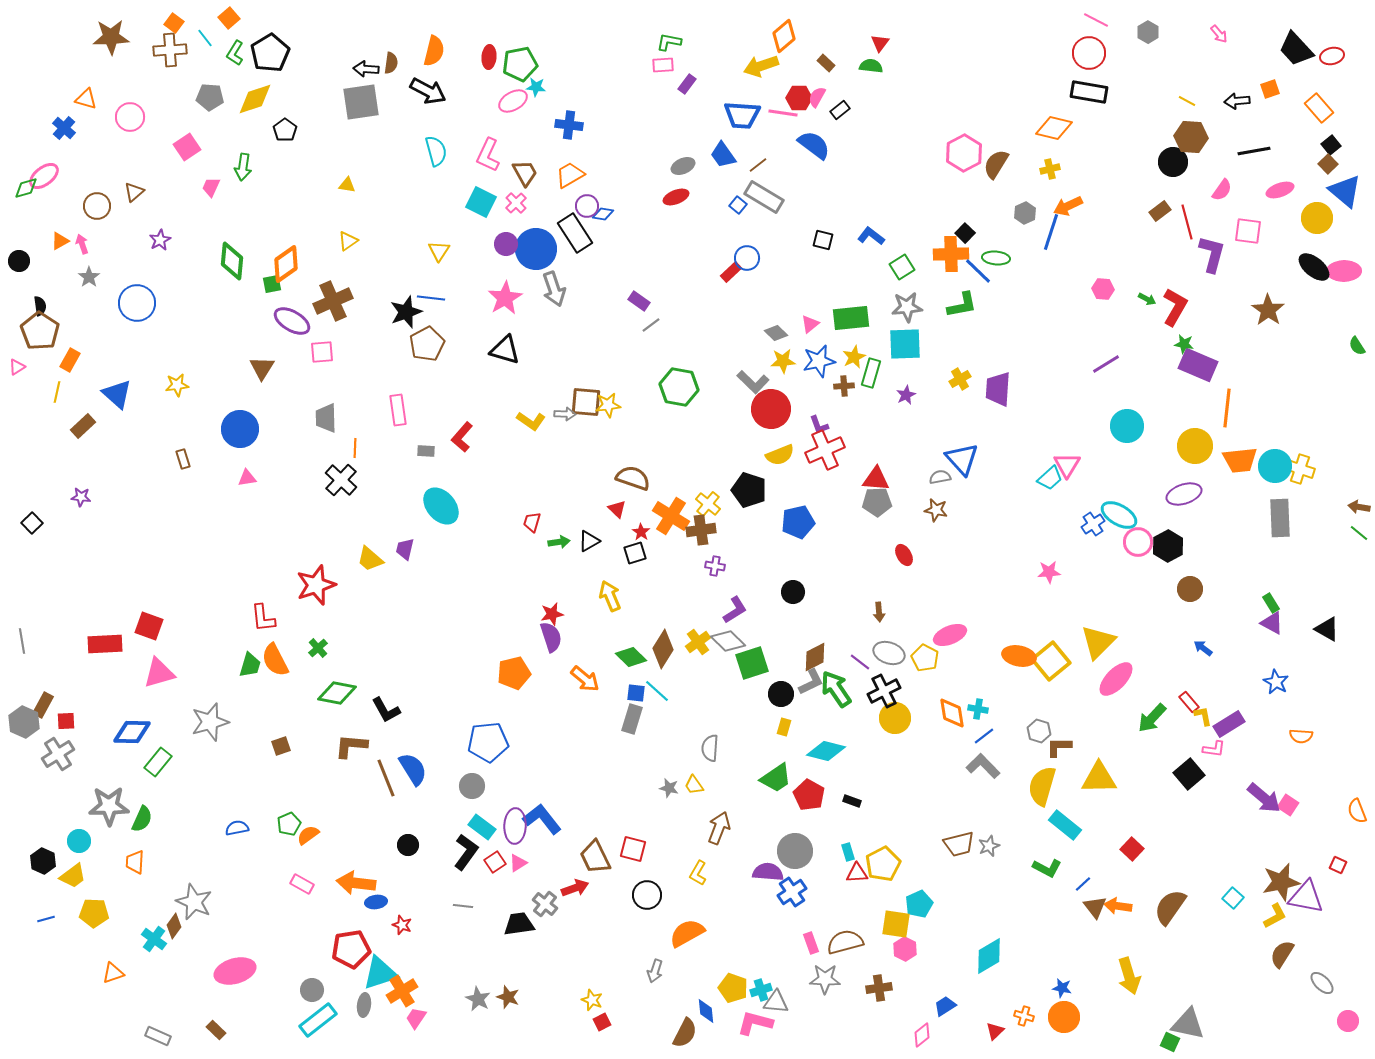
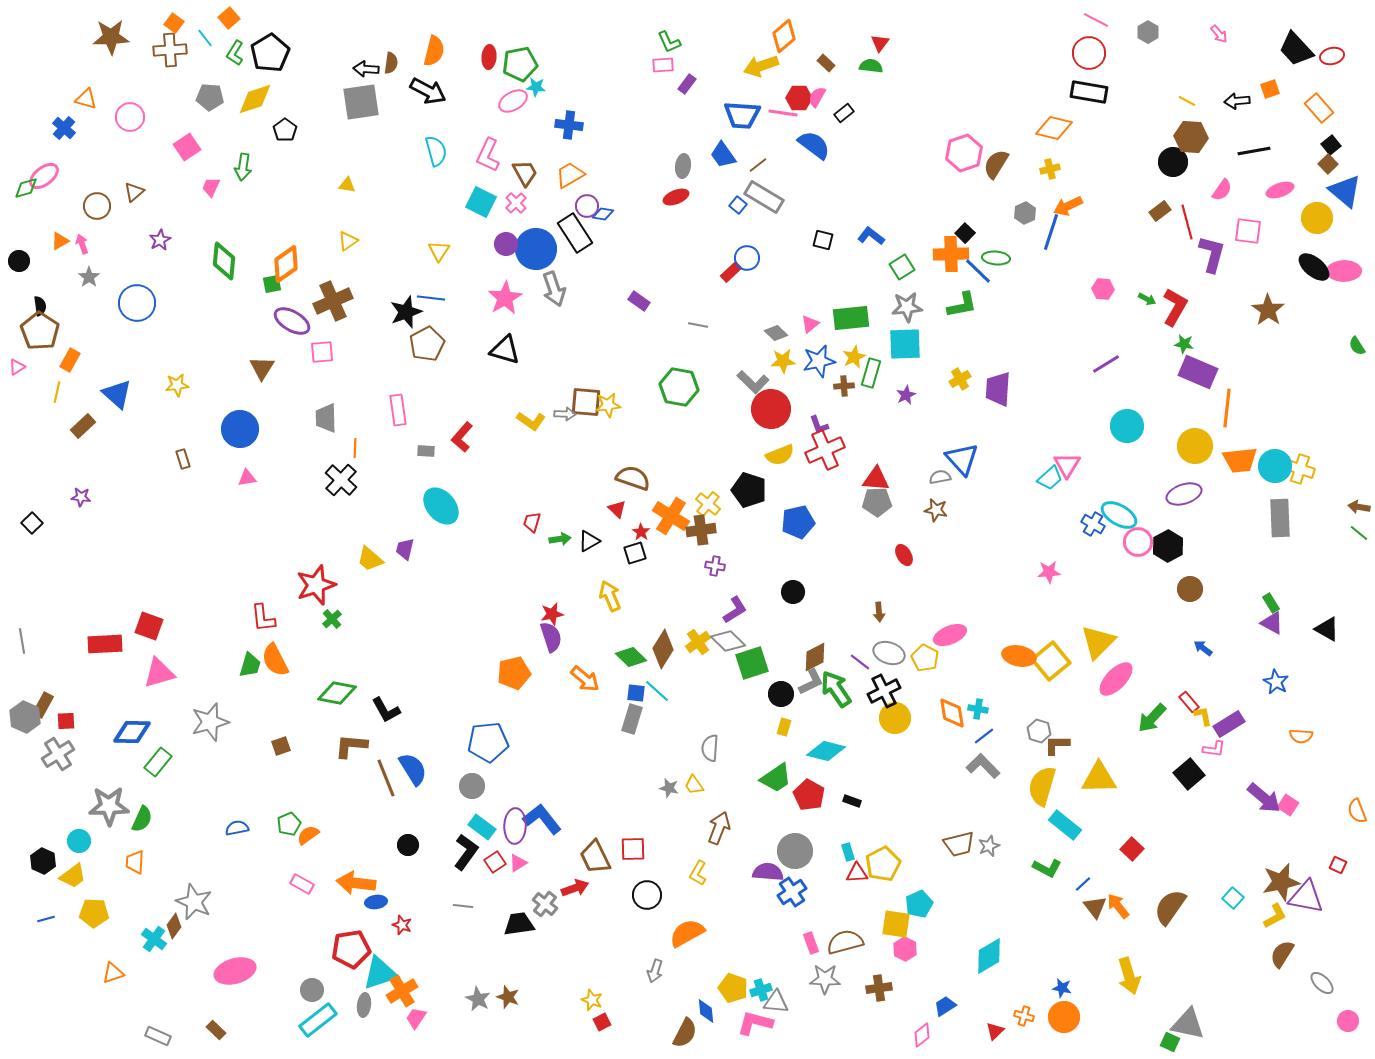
green L-shape at (669, 42): rotated 125 degrees counterclockwise
black rectangle at (840, 110): moved 4 px right, 3 px down
pink hexagon at (964, 153): rotated 9 degrees clockwise
gray ellipse at (683, 166): rotated 60 degrees counterclockwise
green diamond at (232, 261): moved 8 px left
gray line at (651, 325): moved 47 px right; rotated 48 degrees clockwise
purple rectangle at (1198, 365): moved 7 px down
blue cross at (1093, 524): rotated 25 degrees counterclockwise
green arrow at (559, 542): moved 1 px right, 3 px up
green cross at (318, 648): moved 14 px right, 29 px up
gray hexagon at (24, 722): moved 1 px right, 5 px up
brown L-shape at (1059, 747): moved 2 px left, 2 px up
red square at (633, 849): rotated 16 degrees counterclockwise
orange arrow at (1118, 906): rotated 44 degrees clockwise
